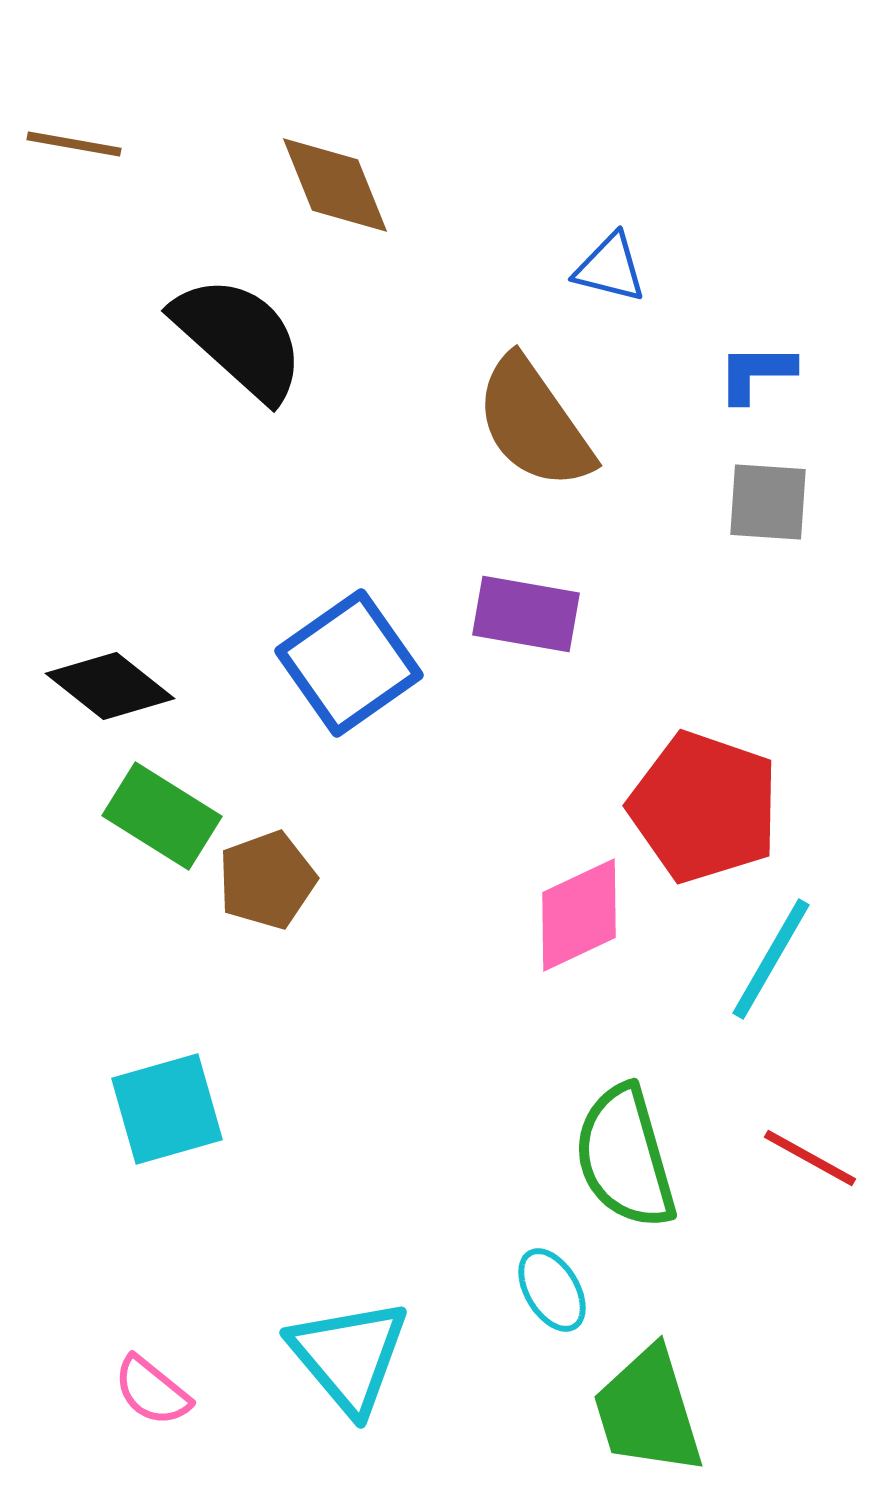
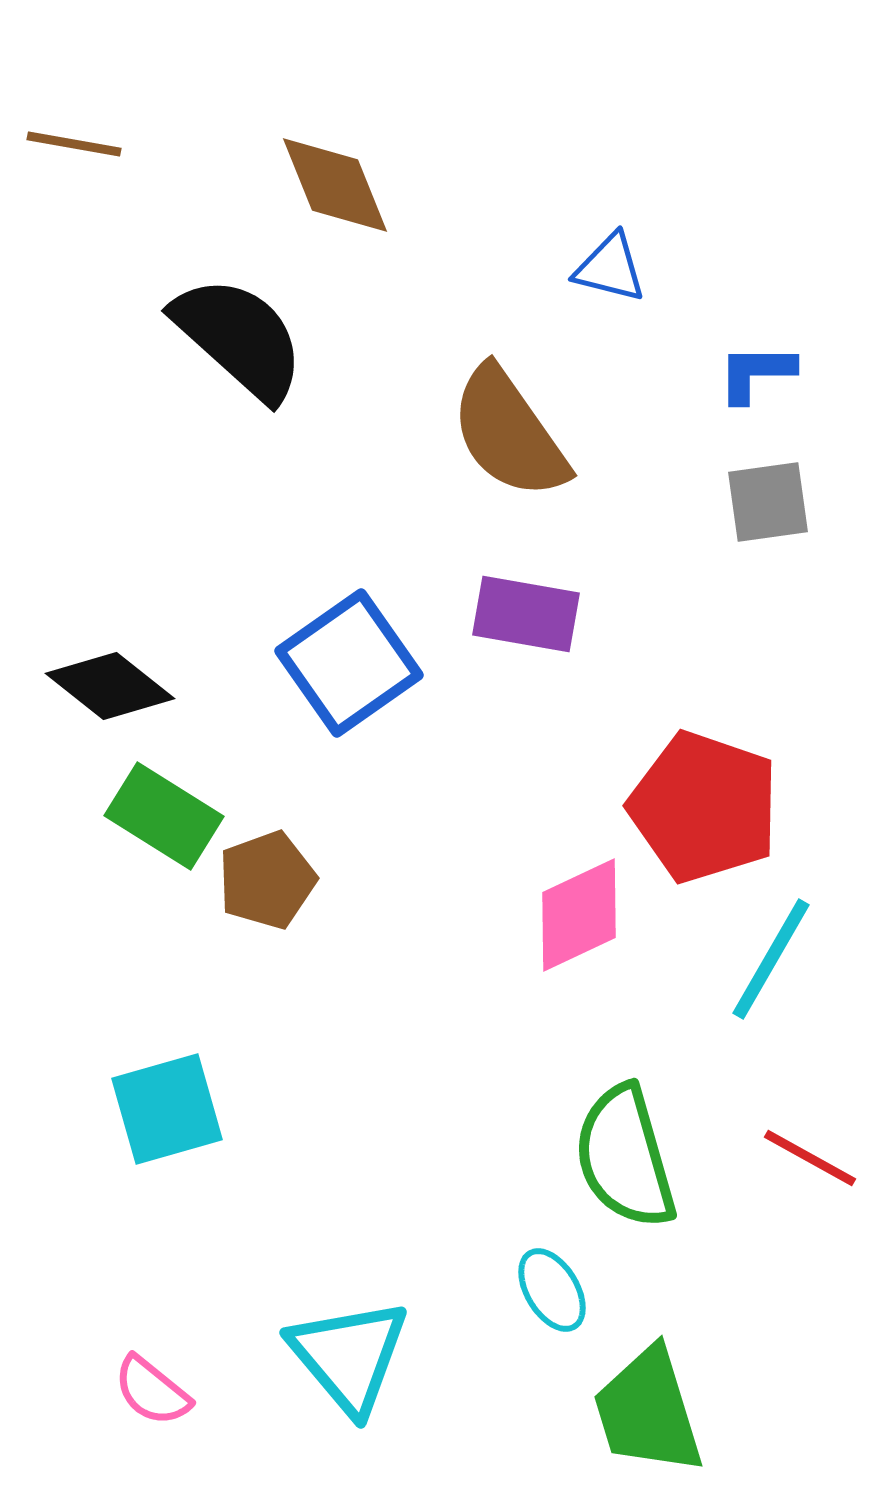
brown semicircle: moved 25 px left, 10 px down
gray square: rotated 12 degrees counterclockwise
green rectangle: moved 2 px right
